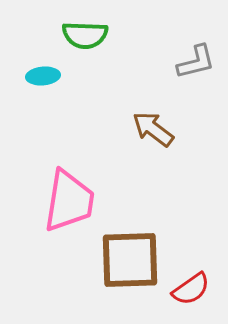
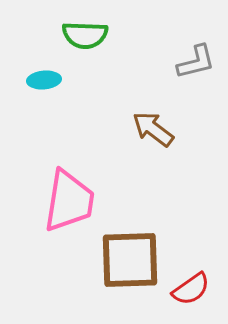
cyan ellipse: moved 1 px right, 4 px down
